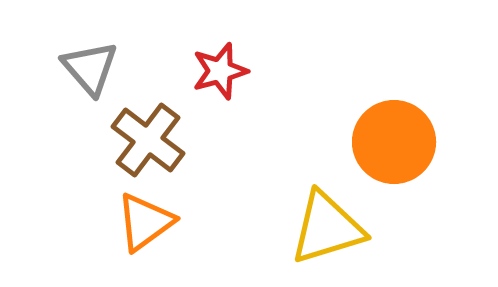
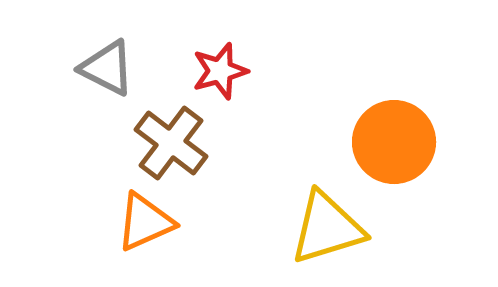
gray triangle: moved 17 px right; rotated 22 degrees counterclockwise
brown cross: moved 23 px right, 3 px down
orange triangle: rotated 12 degrees clockwise
